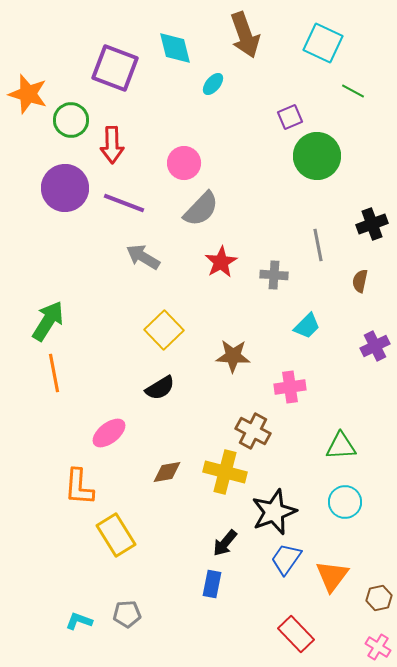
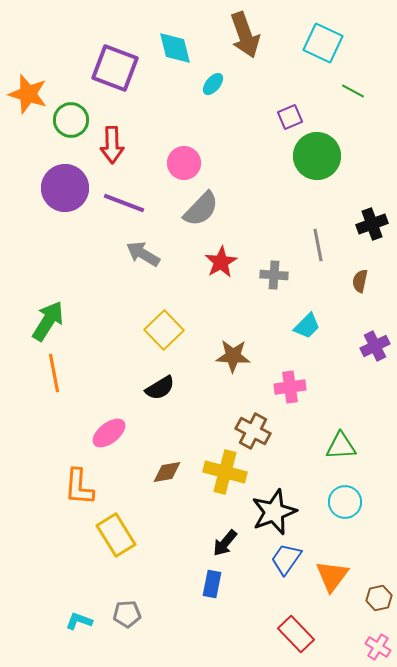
gray arrow at (143, 257): moved 3 px up
